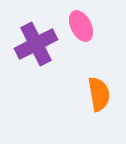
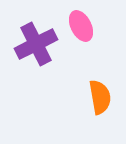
orange semicircle: moved 1 px right, 3 px down
